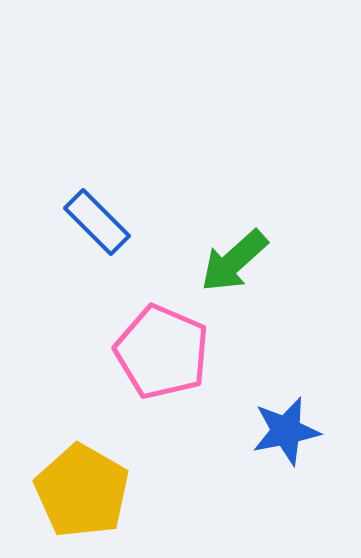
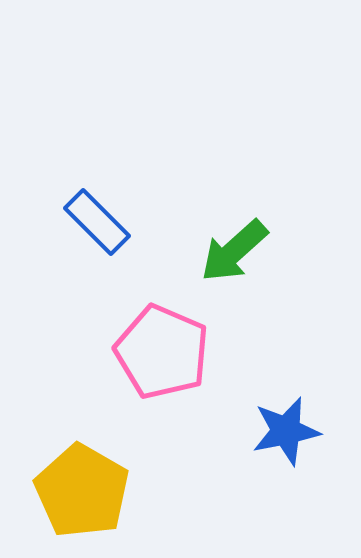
green arrow: moved 10 px up
